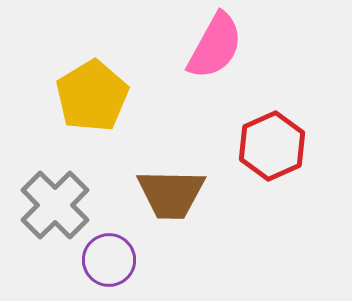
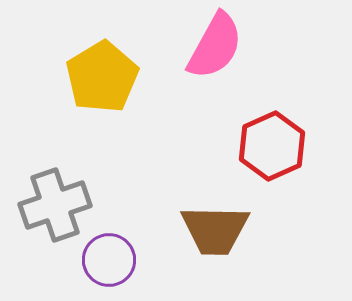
yellow pentagon: moved 10 px right, 19 px up
brown trapezoid: moved 44 px right, 36 px down
gray cross: rotated 26 degrees clockwise
